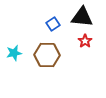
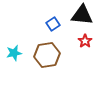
black triangle: moved 2 px up
brown hexagon: rotated 10 degrees counterclockwise
